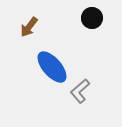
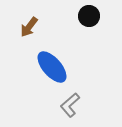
black circle: moved 3 px left, 2 px up
gray L-shape: moved 10 px left, 14 px down
